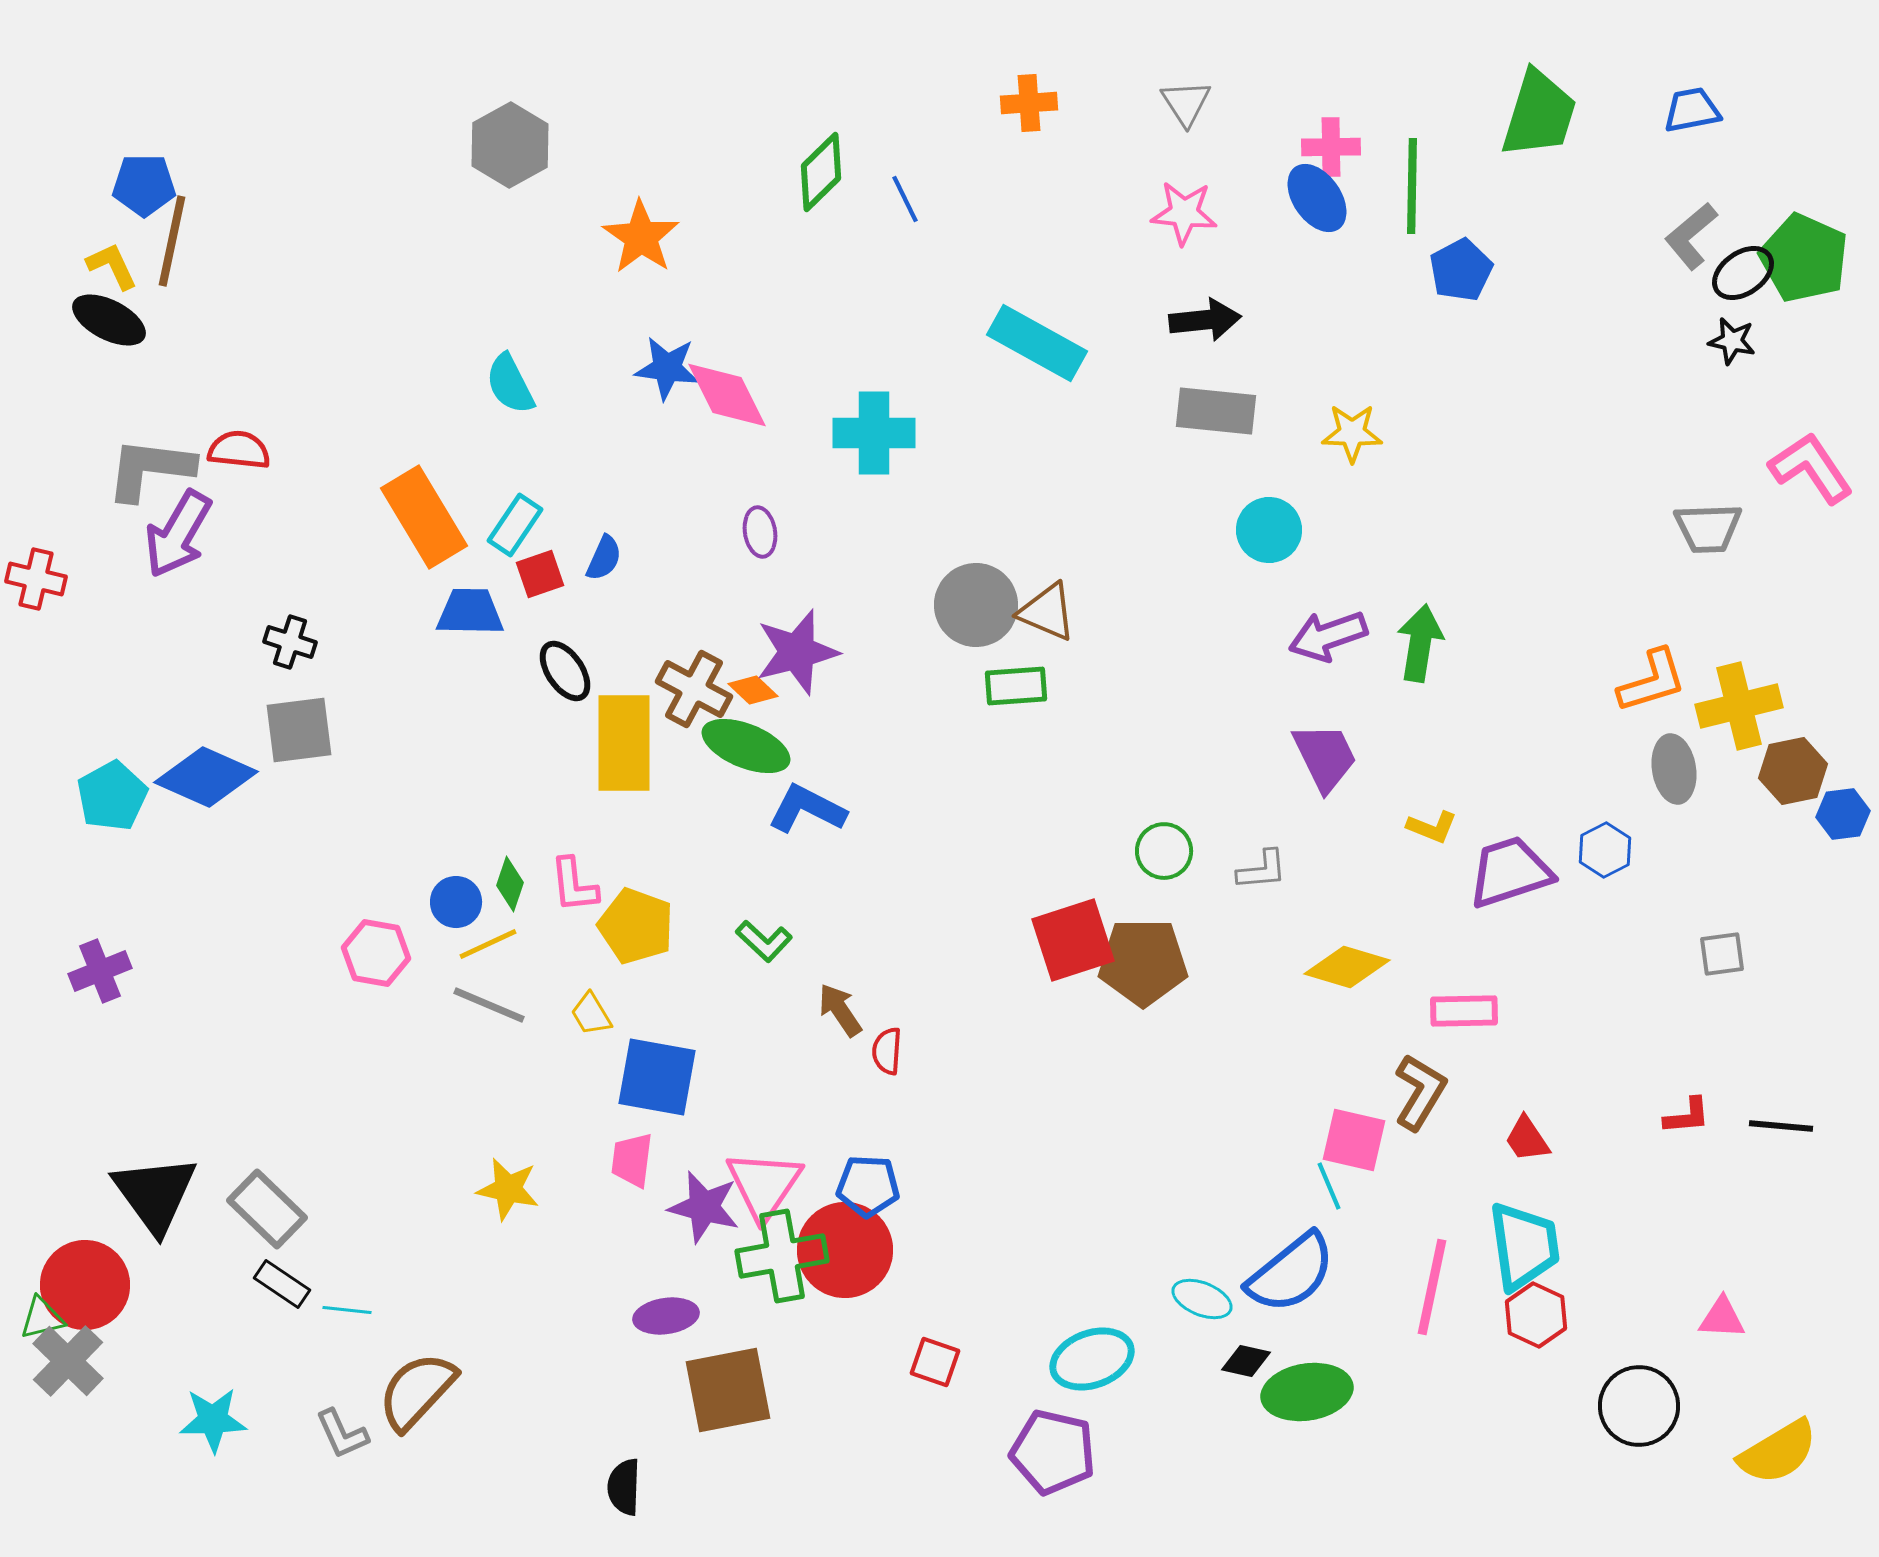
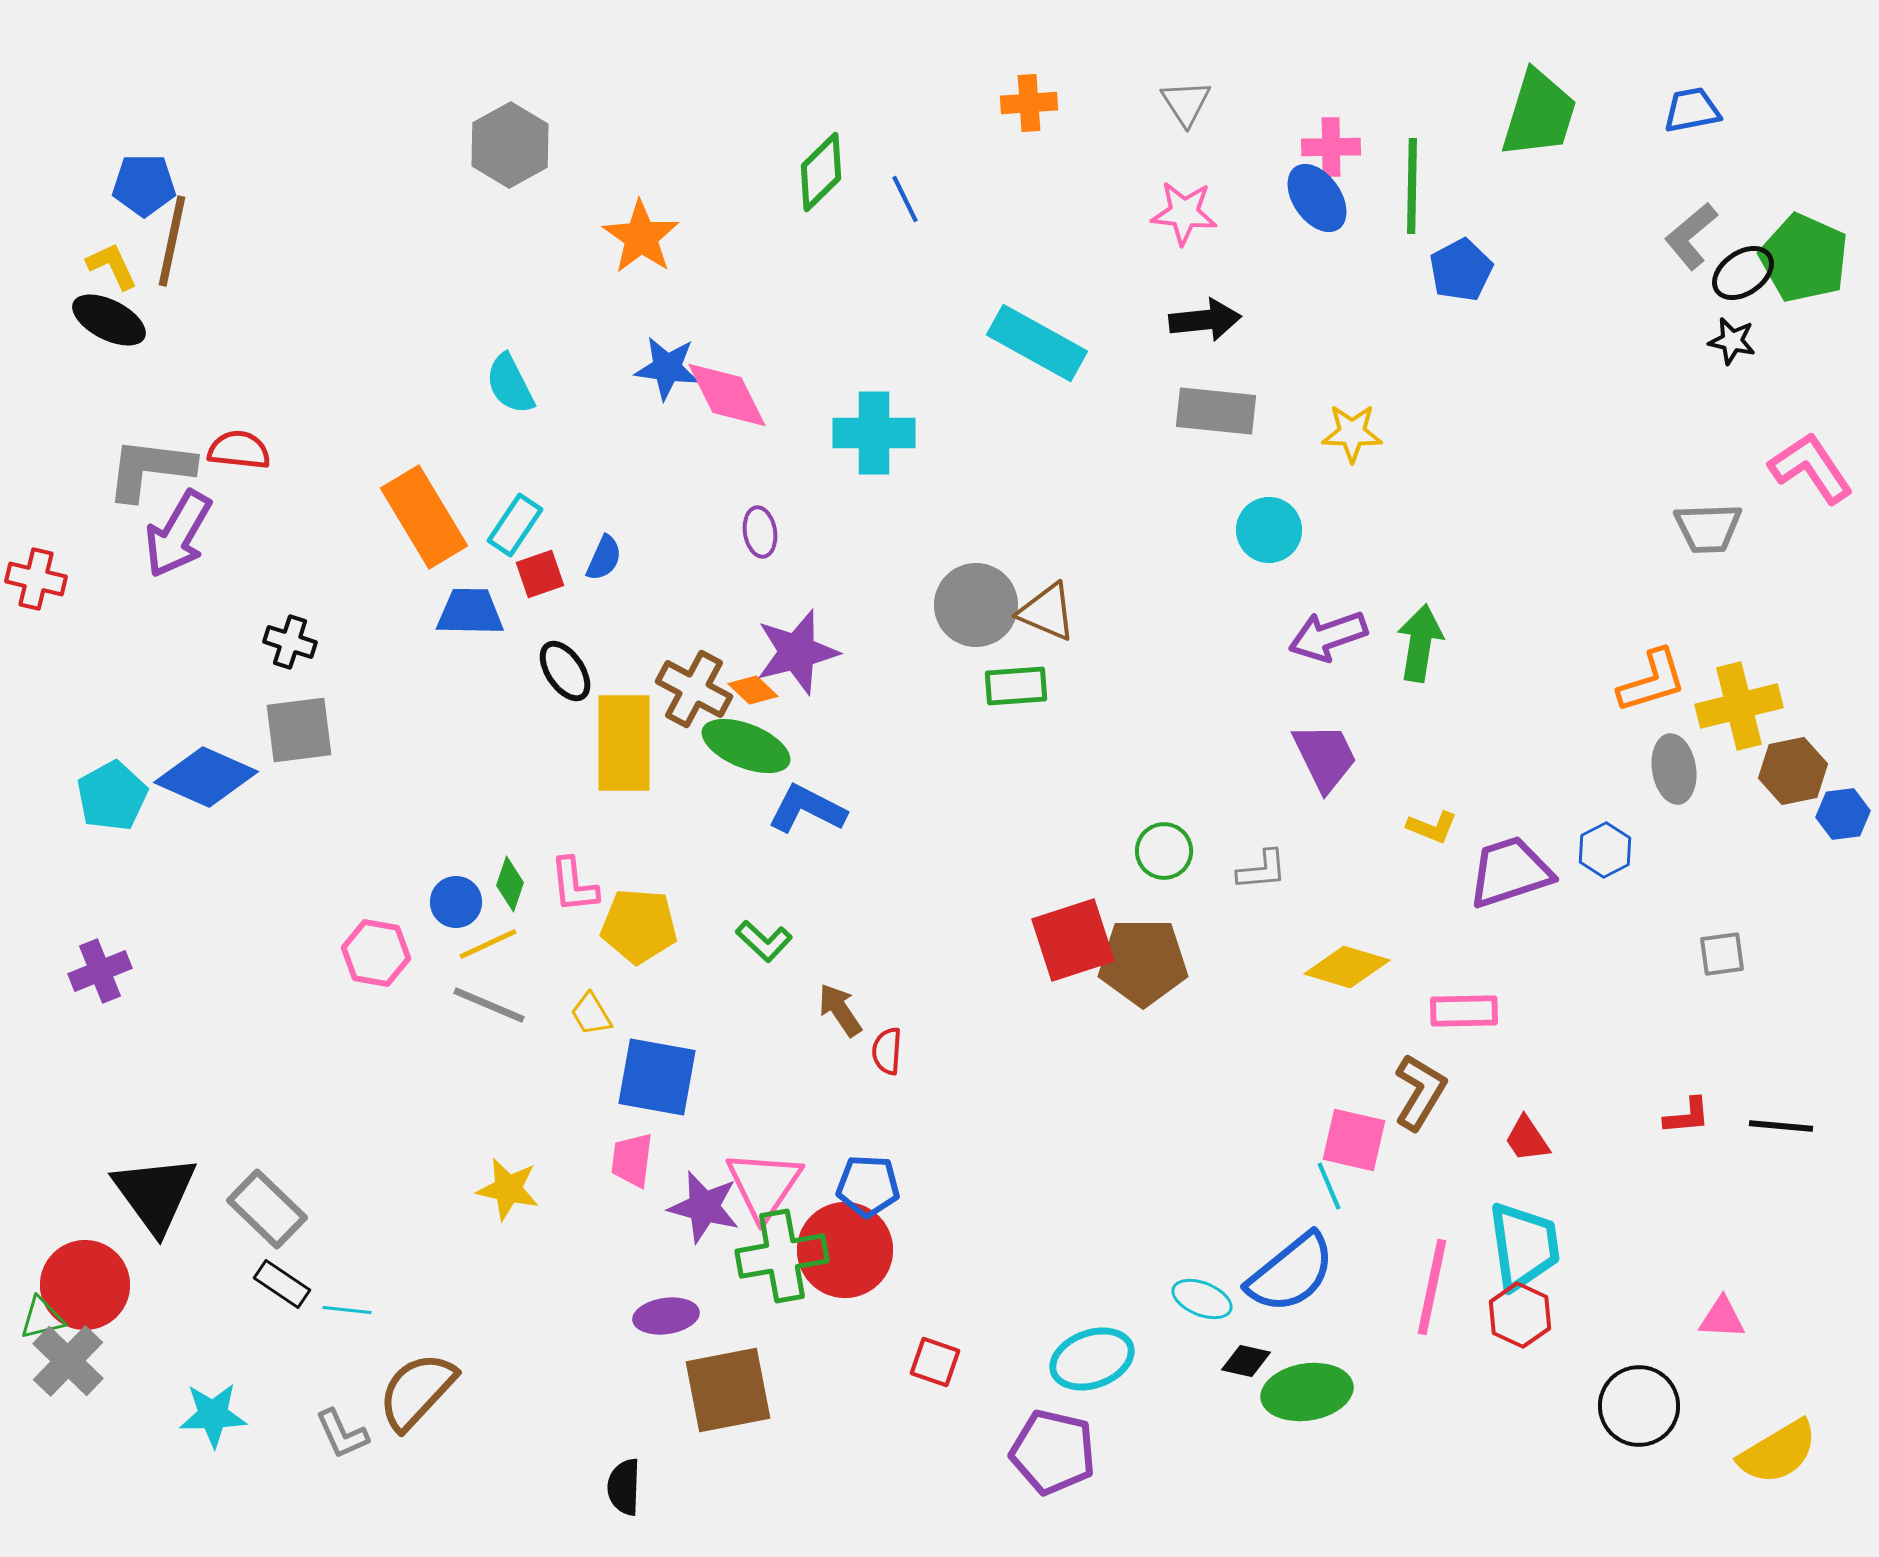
yellow pentagon at (636, 926): moved 3 px right; rotated 16 degrees counterclockwise
red hexagon at (1536, 1315): moved 16 px left
cyan star at (213, 1420): moved 5 px up
